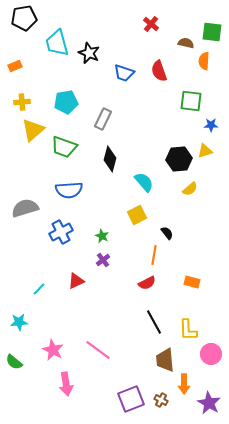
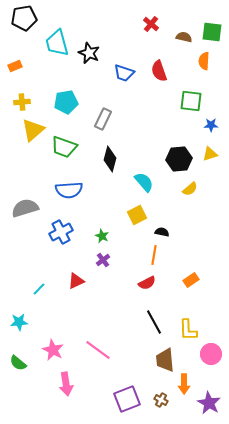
brown semicircle at (186, 43): moved 2 px left, 6 px up
yellow triangle at (205, 151): moved 5 px right, 3 px down
black semicircle at (167, 233): moved 5 px left, 1 px up; rotated 40 degrees counterclockwise
orange rectangle at (192, 282): moved 1 px left, 2 px up; rotated 49 degrees counterclockwise
green semicircle at (14, 362): moved 4 px right, 1 px down
purple square at (131, 399): moved 4 px left
